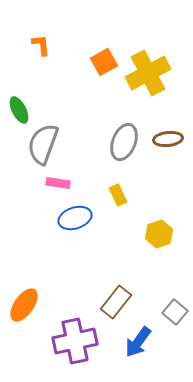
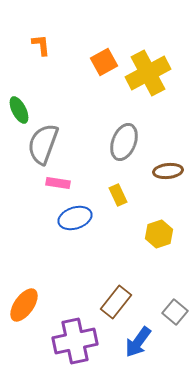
brown ellipse: moved 32 px down
